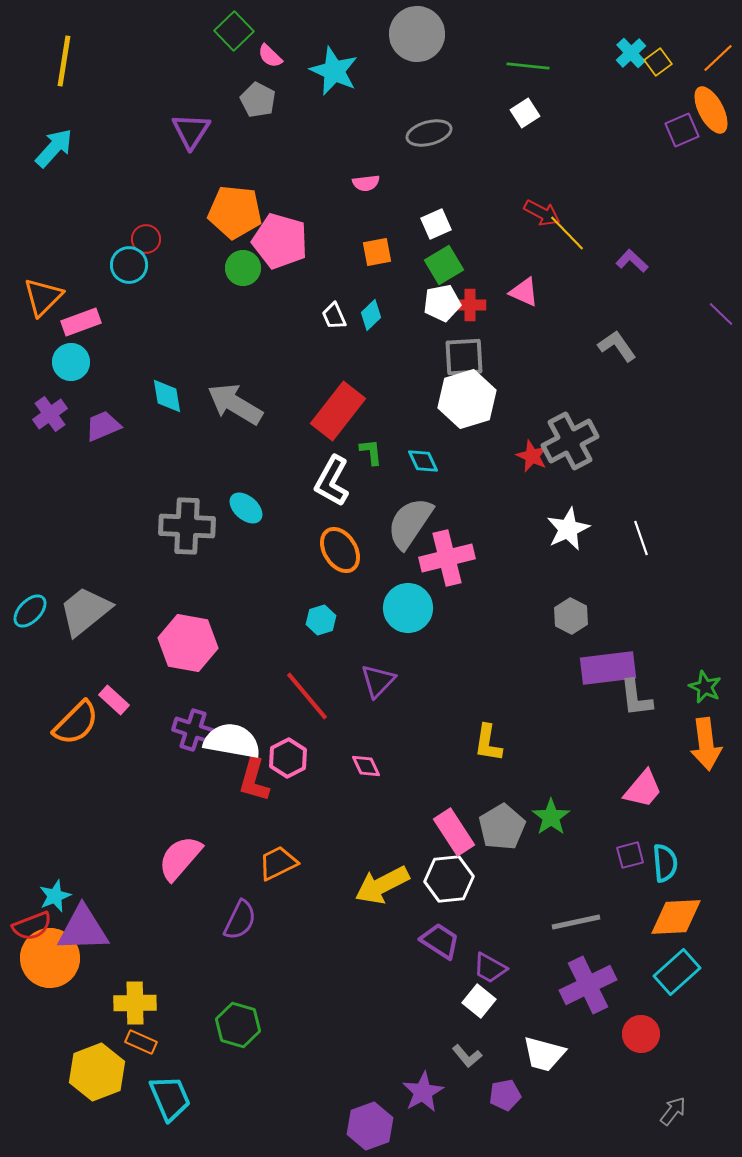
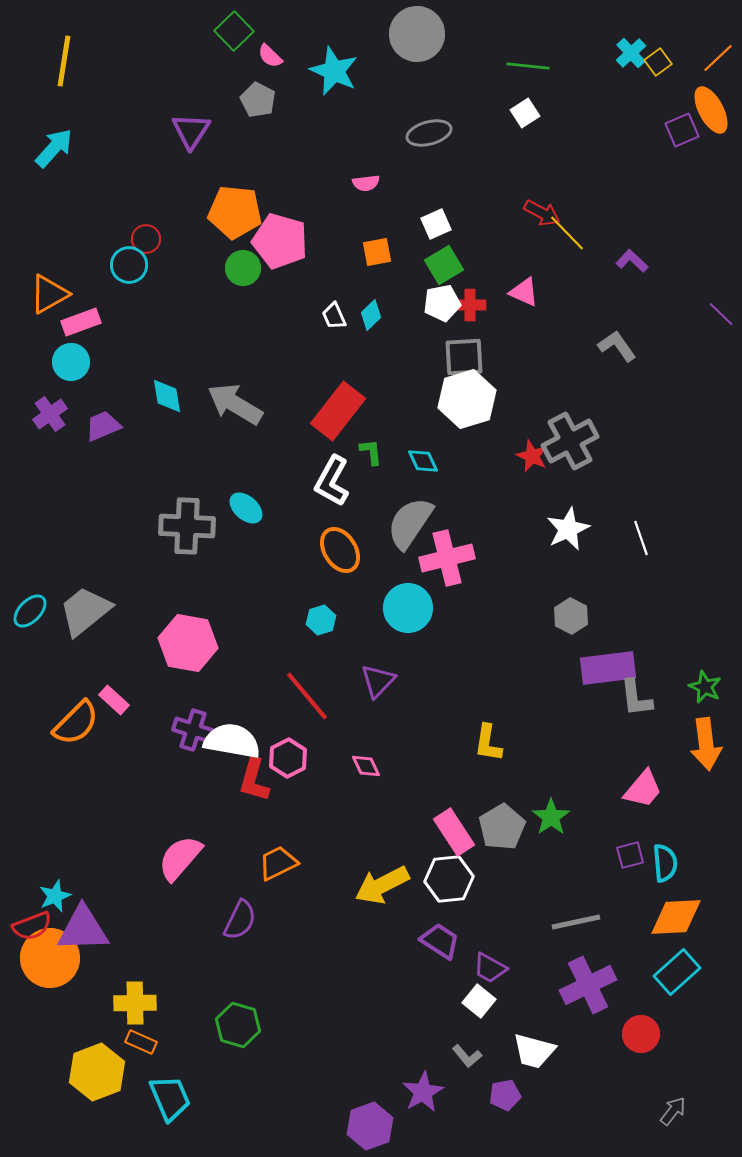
orange triangle at (43, 297): moved 6 px right, 3 px up; rotated 15 degrees clockwise
white trapezoid at (544, 1054): moved 10 px left, 3 px up
